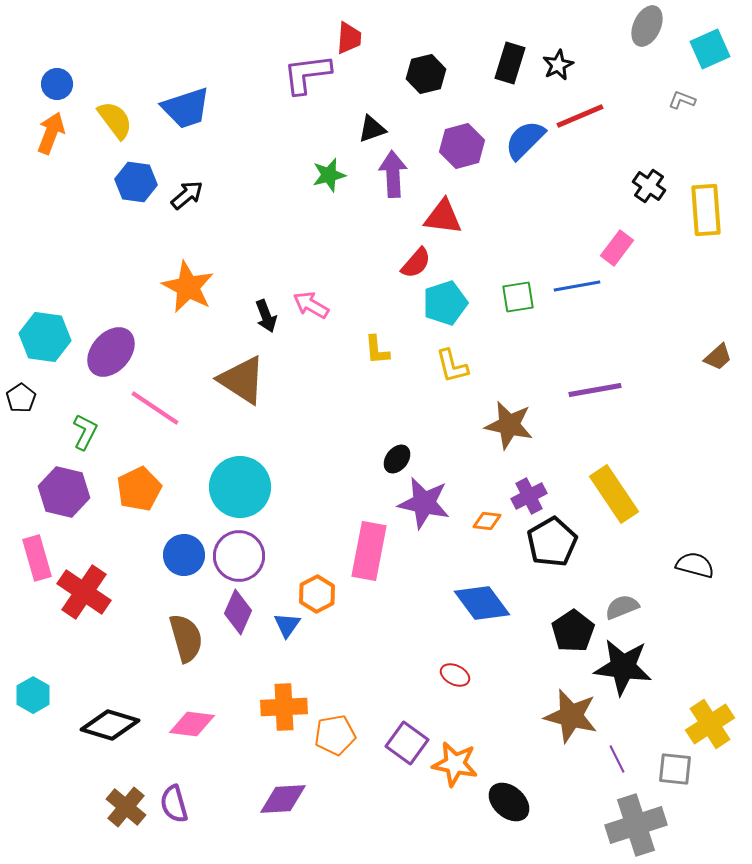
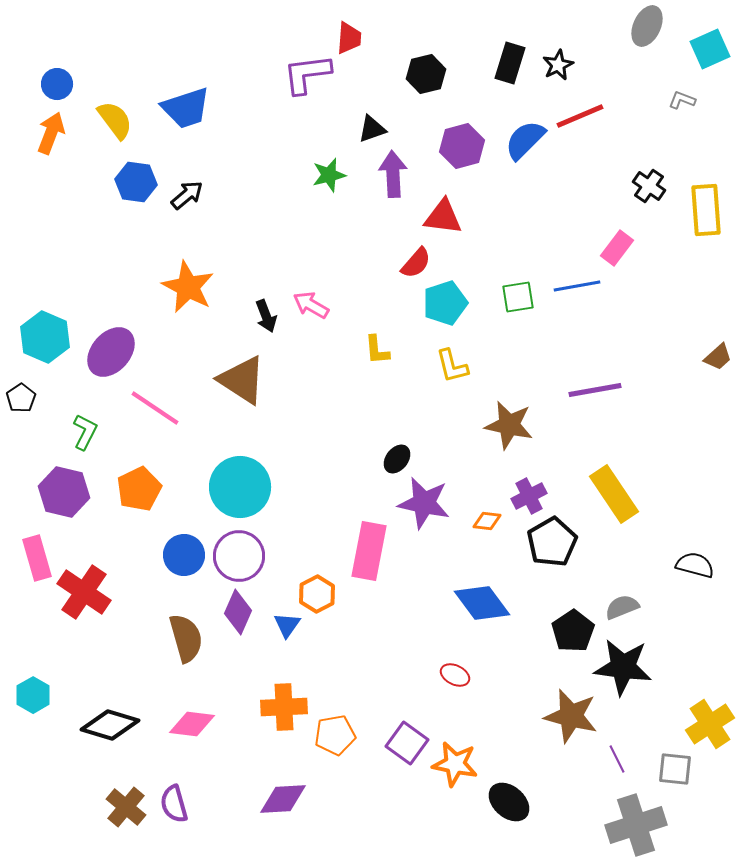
cyan hexagon at (45, 337): rotated 15 degrees clockwise
